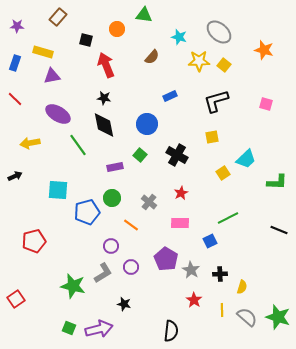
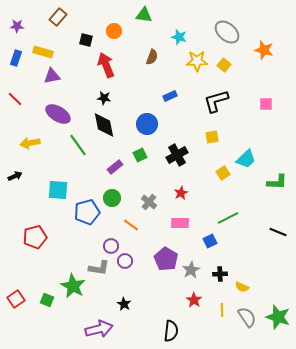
orange circle at (117, 29): moved 3 px left, 2 px down
gray ellipse at (219, 32): moved 8 px right
brown semicircle at (152, 57): rotated 21 degrees counterclockwise
yellow star at (199, 61): moved 2 px left
blue rectangle at (15, 63): moved 1 px right, 5 px up
pink square at (266, 104): rotated 16 degrees counterclockwise
green square at (140, 155): rotated 24 degrees clockwise
black cross at (177, 155): rotated 30 degrees clockwise
purple rectangle at (115, 167): rotated 28 degrees counterclockwise
black line at (279, 230): moved 1 px left, 2 px down
red pentagon at (34, 241): moved 1 px right, 4 px up
purple circle at (131, 267): moved 6 px left, 6 px up
gray star at (191, 270): rotated 12 degrees clockwise
gray L-shape at (103, 273): moved 4 px left, 5 px up; rotated 40 degrees clockwise
green star at (73, 286): rotated 15 degrees clockwise
yellow semicircle at (242, 287): rotated 96 degrees clockwise
black star at (124, 304): rotated 16 degrees clockwise
gray semicircle at (247, 317): rotated 15 degrees clockwise
green square at (69, 328): moved 22 px left, 28 px up
